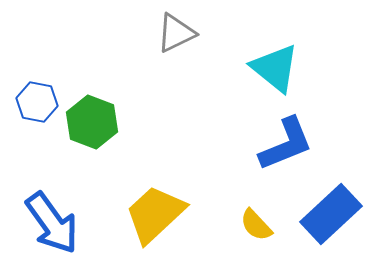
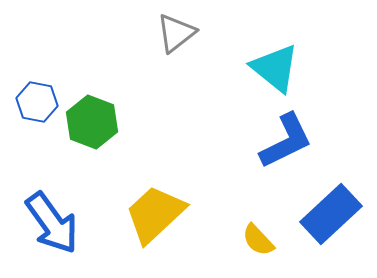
gray triangle: rotated 12 degrees counterclockwise
blue L-shape: moved 3 px up; rotated 4 degrees counterclockwise
yellow semicircle: moved 2 px right, 15 px down
